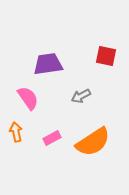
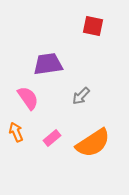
red square: moved 13 px left, 30 px up
gray arrow: rotated 18 degrees counterclockwise
orange arrow: rotated 12 degrees counterclockwise
pink rectangle: rotated 12 degrees counterclockwise
orange semicircle: moved 1 px down
